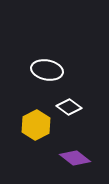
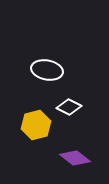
white diamond: rotated 10 degrees counterclockwise
yellow hexagon: rotated 12 degrees clockwise
